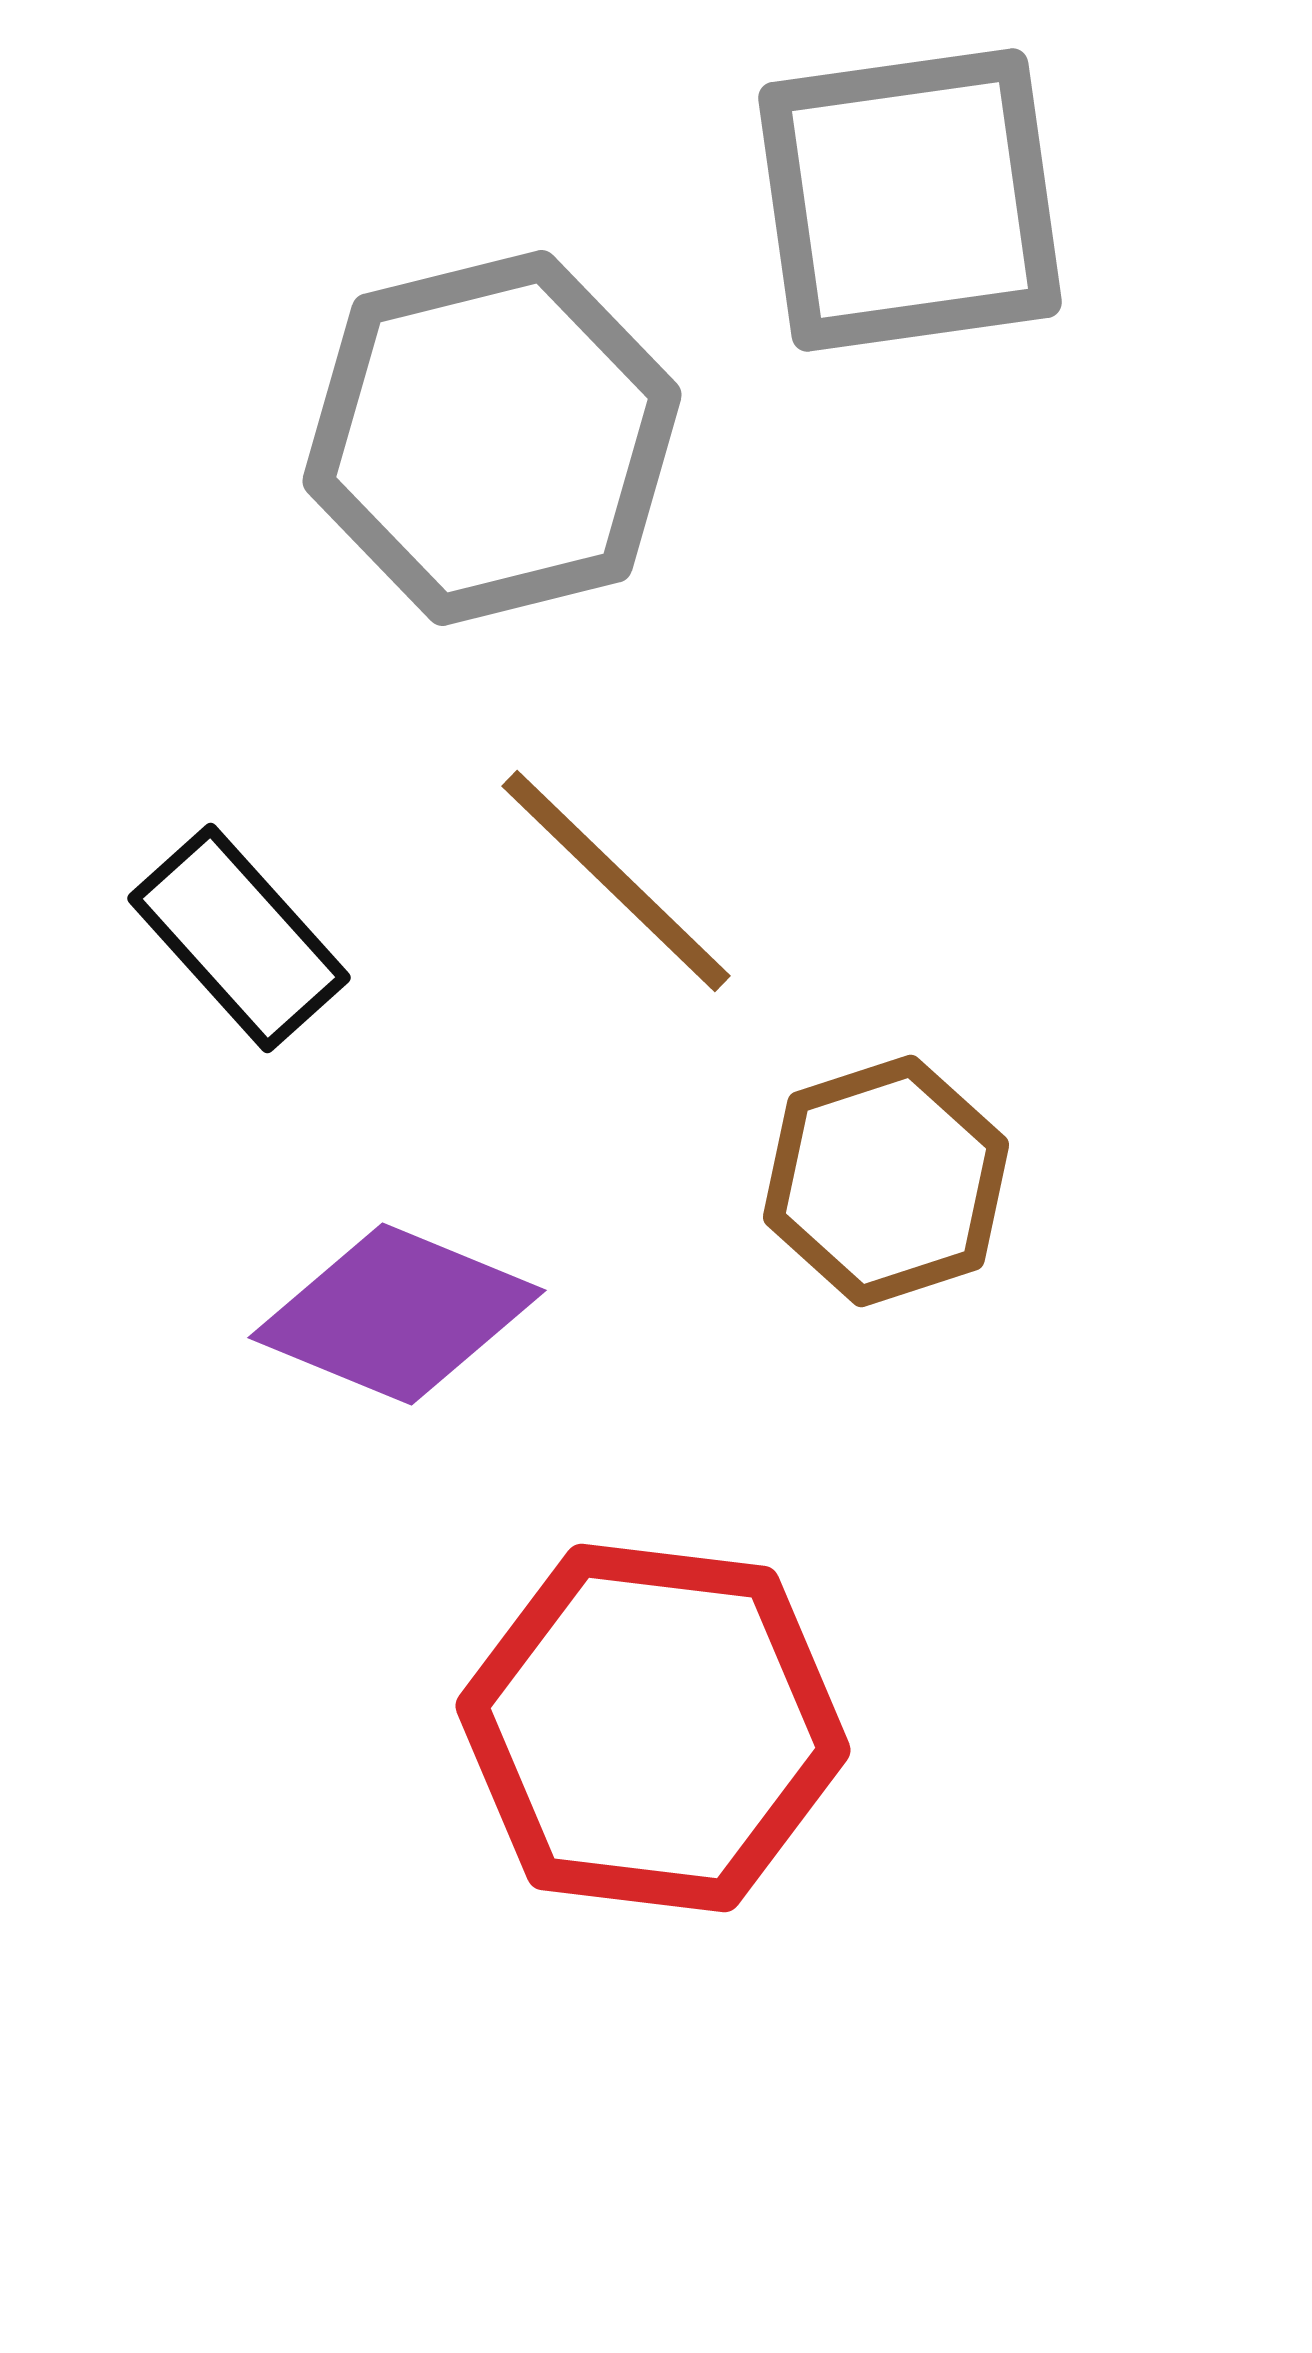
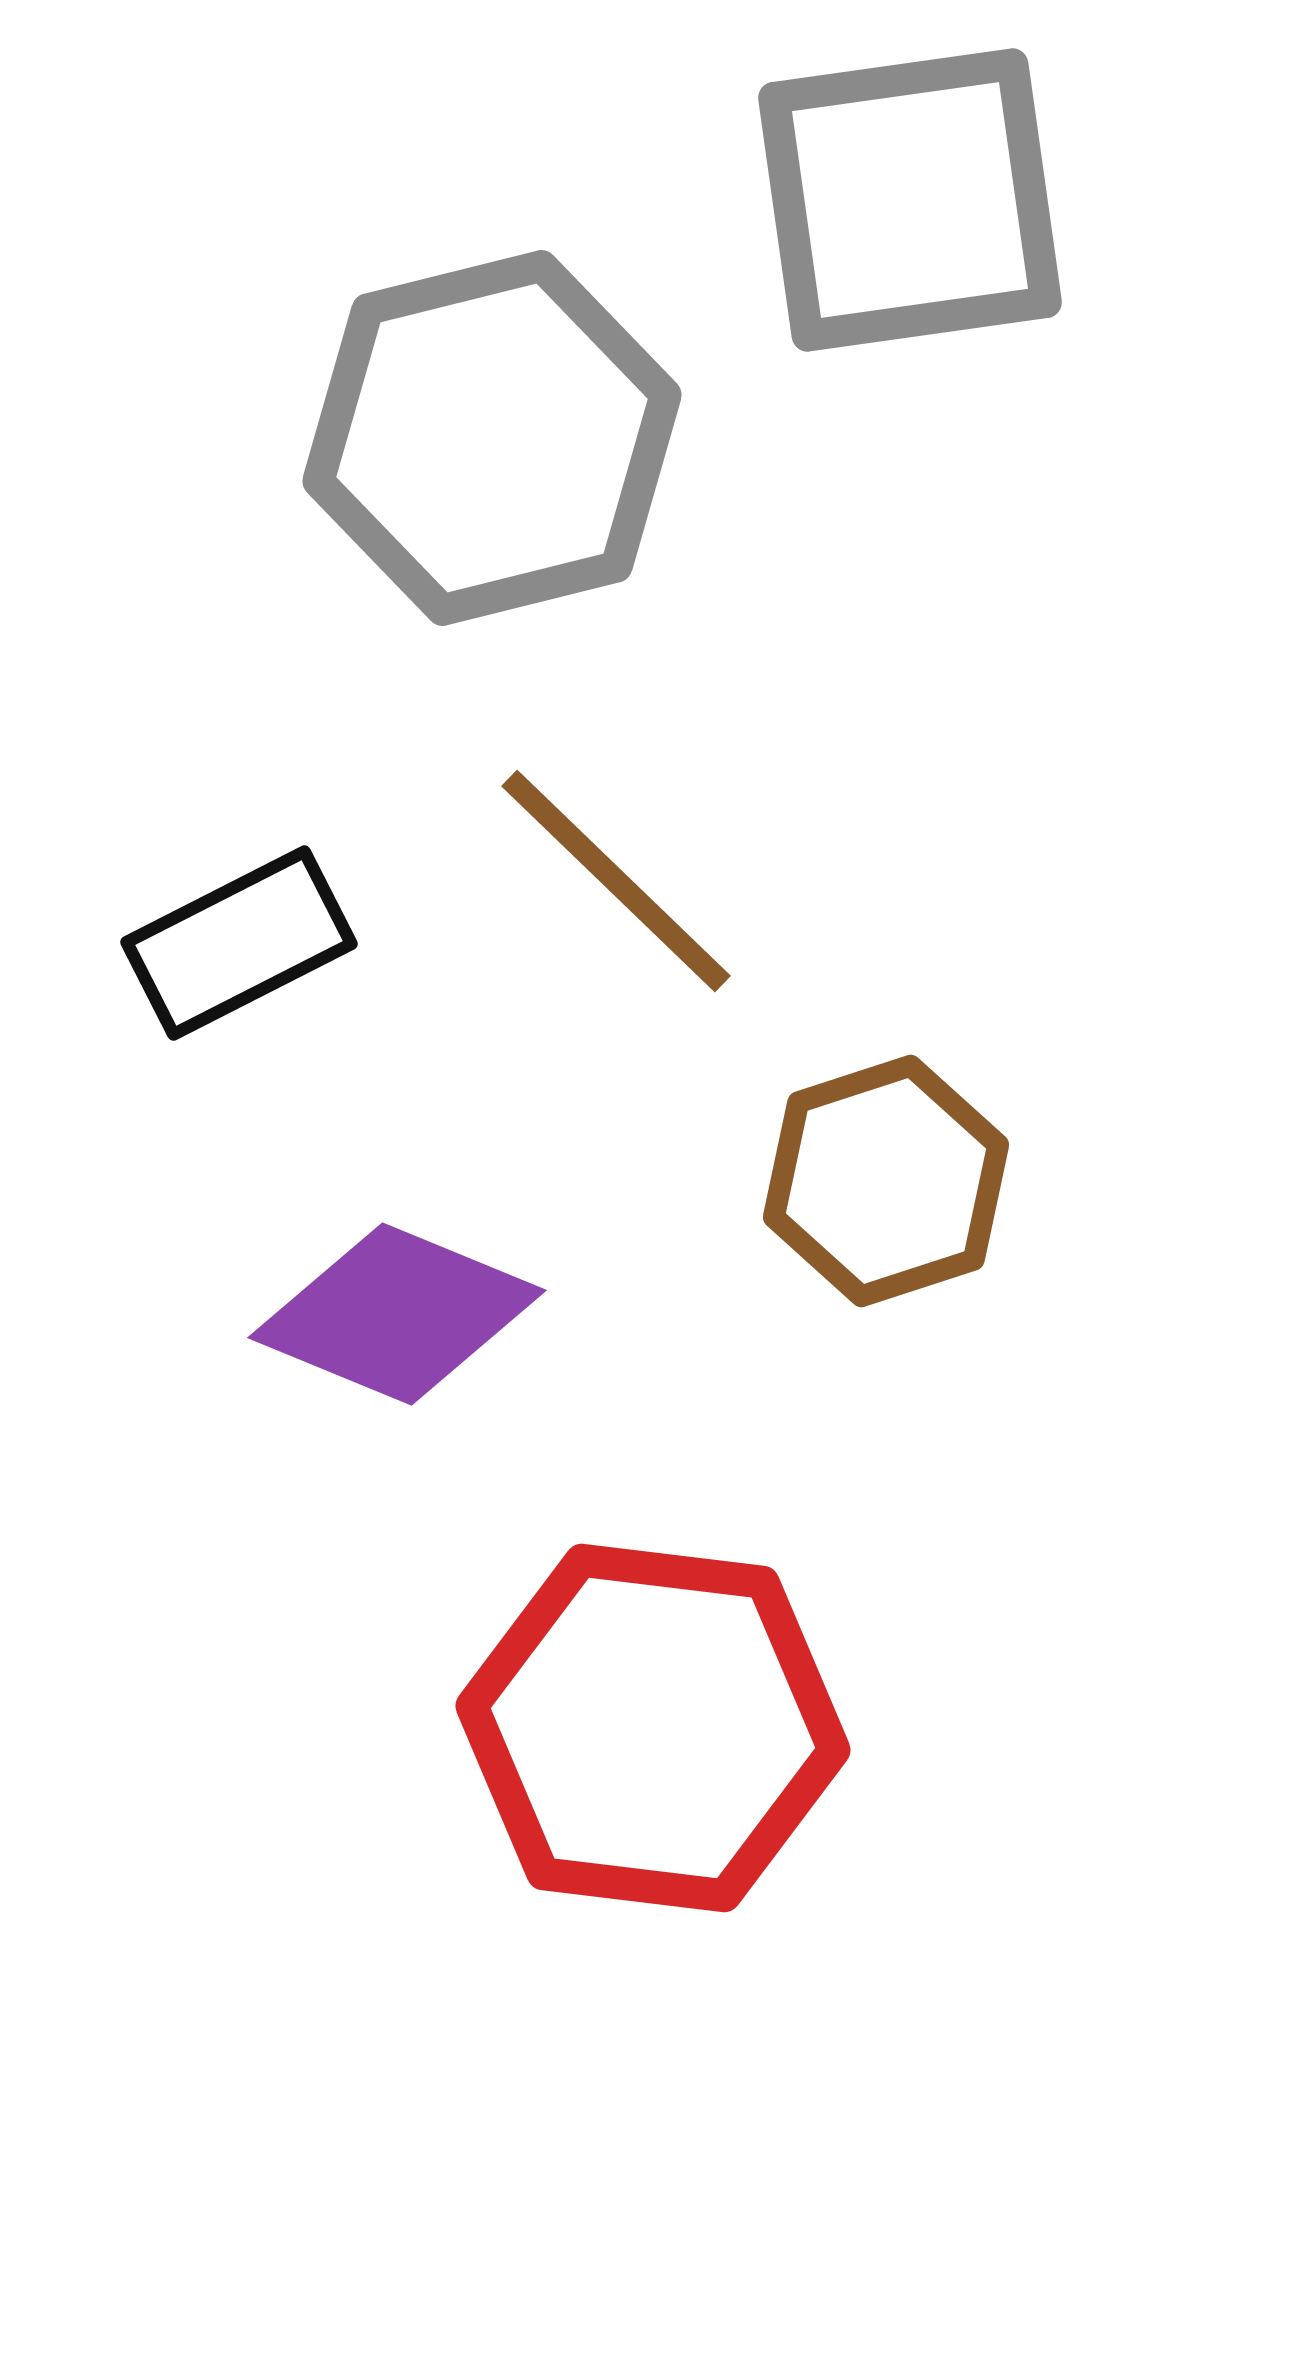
black rectangle: moved 5 px down; rotated 75 degrees counterclockwise
